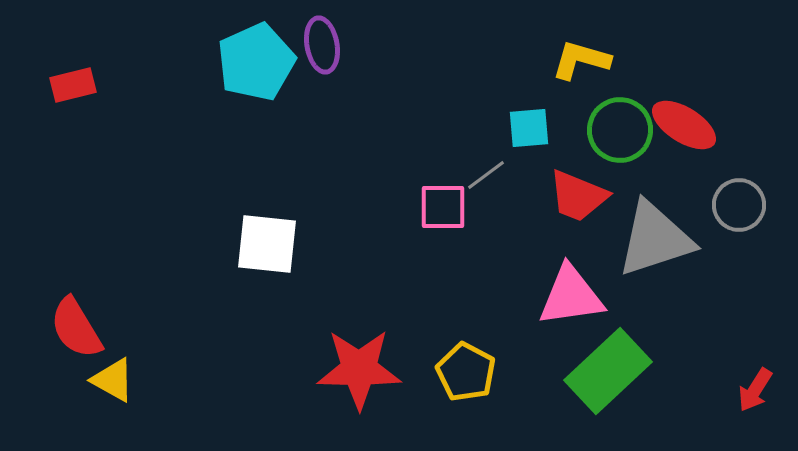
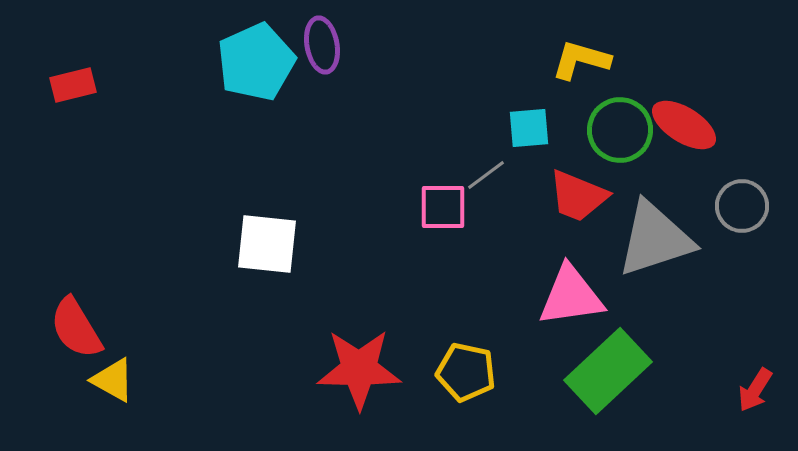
gray circle: moved 3 px right, 1 px down
yellow pentagon: rotated 16 degrees counterclockwise
